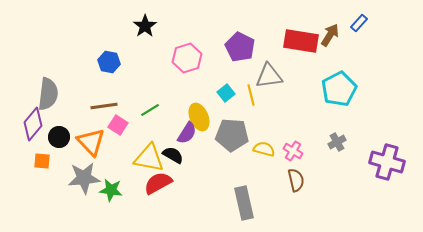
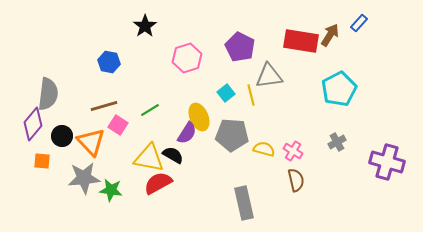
brown line: rotated 8 degrees counterclockwise
black circle: moved 3 px right, 1 px up
